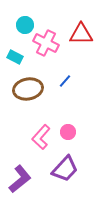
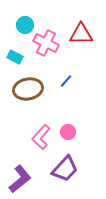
blue line: moved 1 px right
